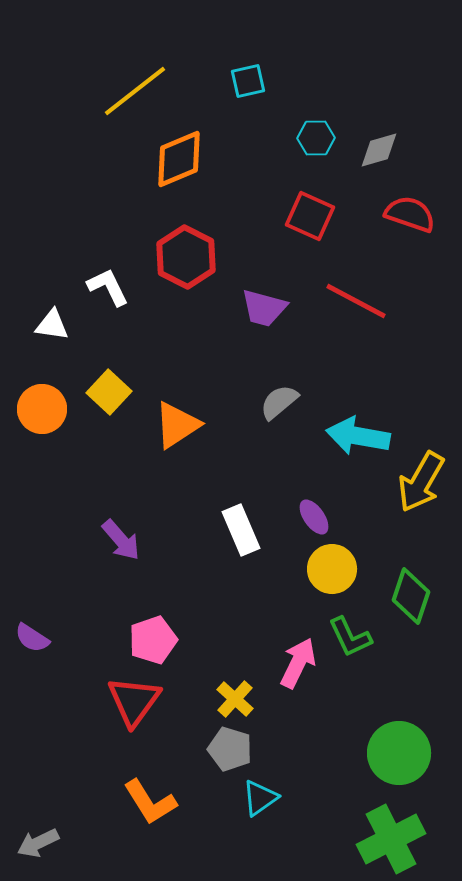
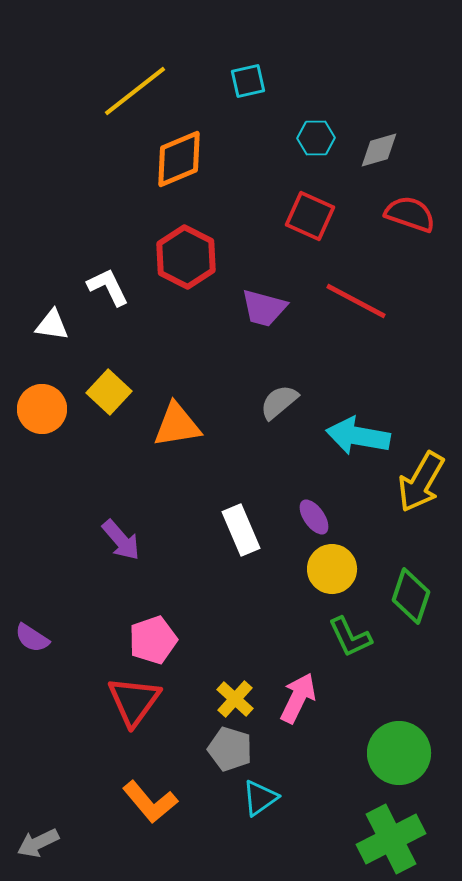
orange triangle: rotated 24 degrees clockwise
pink arrow: moved 35 px down
orange L-shape: rotated 8 degrees counterclockwise
